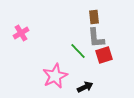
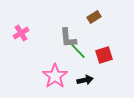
brown rectangle: rotated 64 degrees clockwise
gray L-shape: moved 28 px left
pink star: rotated 10 degrees counterclockwise
black arrow: moved 7 px up; rotated 14 degrees clockwise
